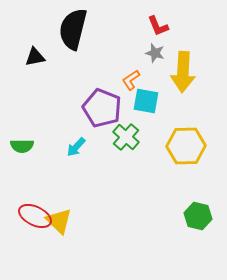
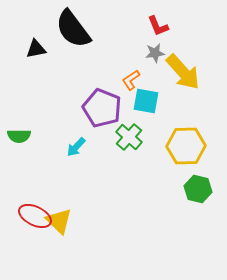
black semicircle: rotated 51 degrees counterclockwise
gray star: rotated 24 degrees counterclockwise
black triangle: moved 1 px right, 8 px up
yellow arrow: rotated 45 degrees counterclockwise
green cross: moved 3 px right
green semicircle: moved 3 px left, 10 px up
green hexagon: moved 27 px up
